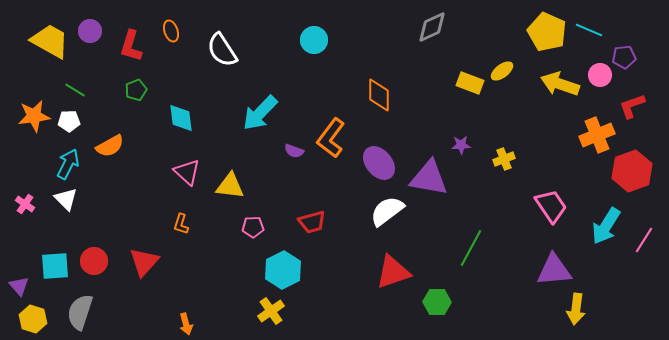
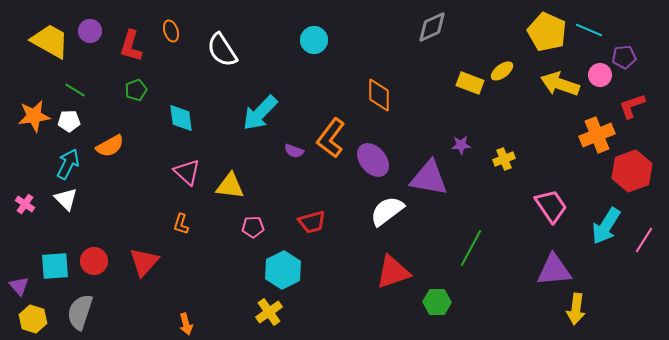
purple ellipse at (379, 163): moved 6 px left, 3 px up
yellow cross at (271, 311): moved 2 px left, 1 px down
